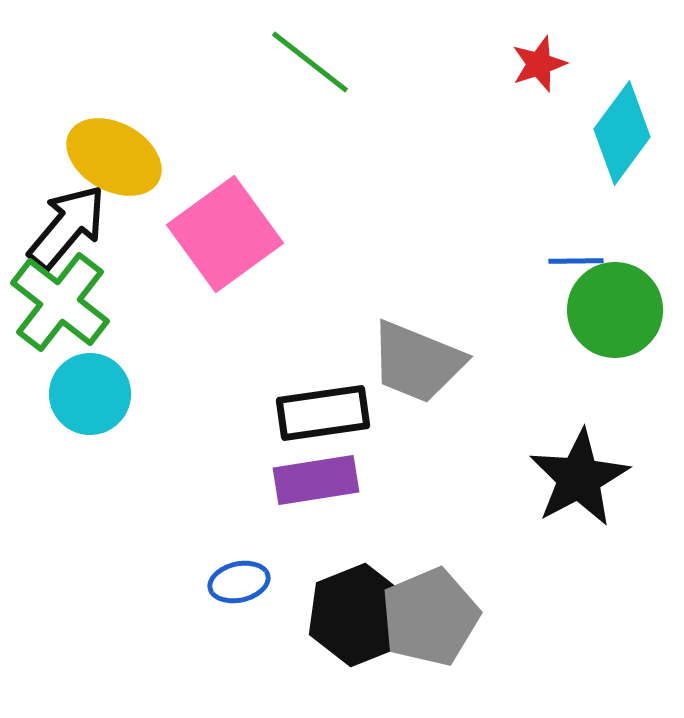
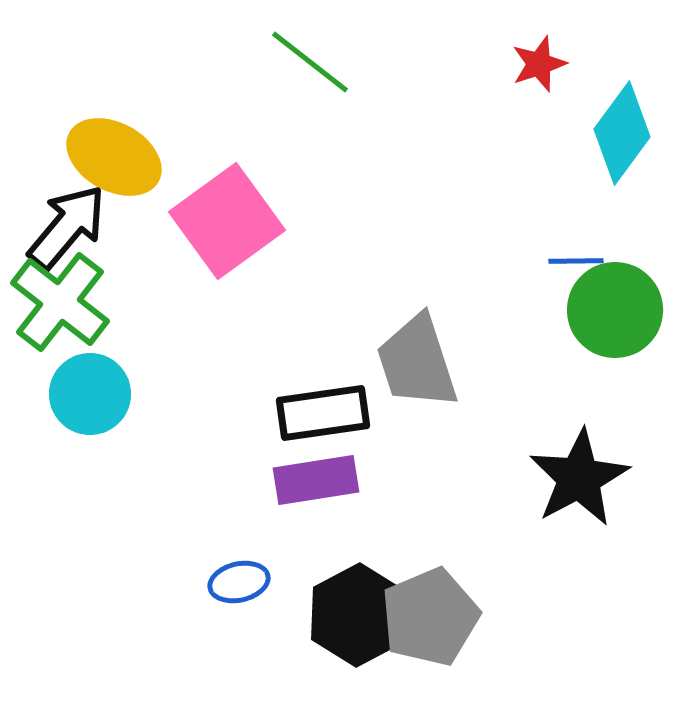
pink square: moved 2 px right, 13 px up
gray trapezoid: rotated 50 degrees clockwise
black hexagon: rotated 6 degrees counterclockwise
